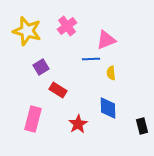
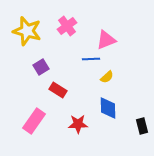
yellow semicircle: moved 4 px left, 4 px down; rotated 128 degrees counterclockwise
pink rectangle: moved 1 px right, 2 px down; rotated 20 degrees clockwise
red star: rotated 30 degrees clockwise
